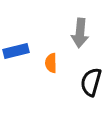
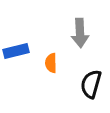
gray arrow: rotated 8 degrees counterclockwise
black semicircle: moved 2 px down
